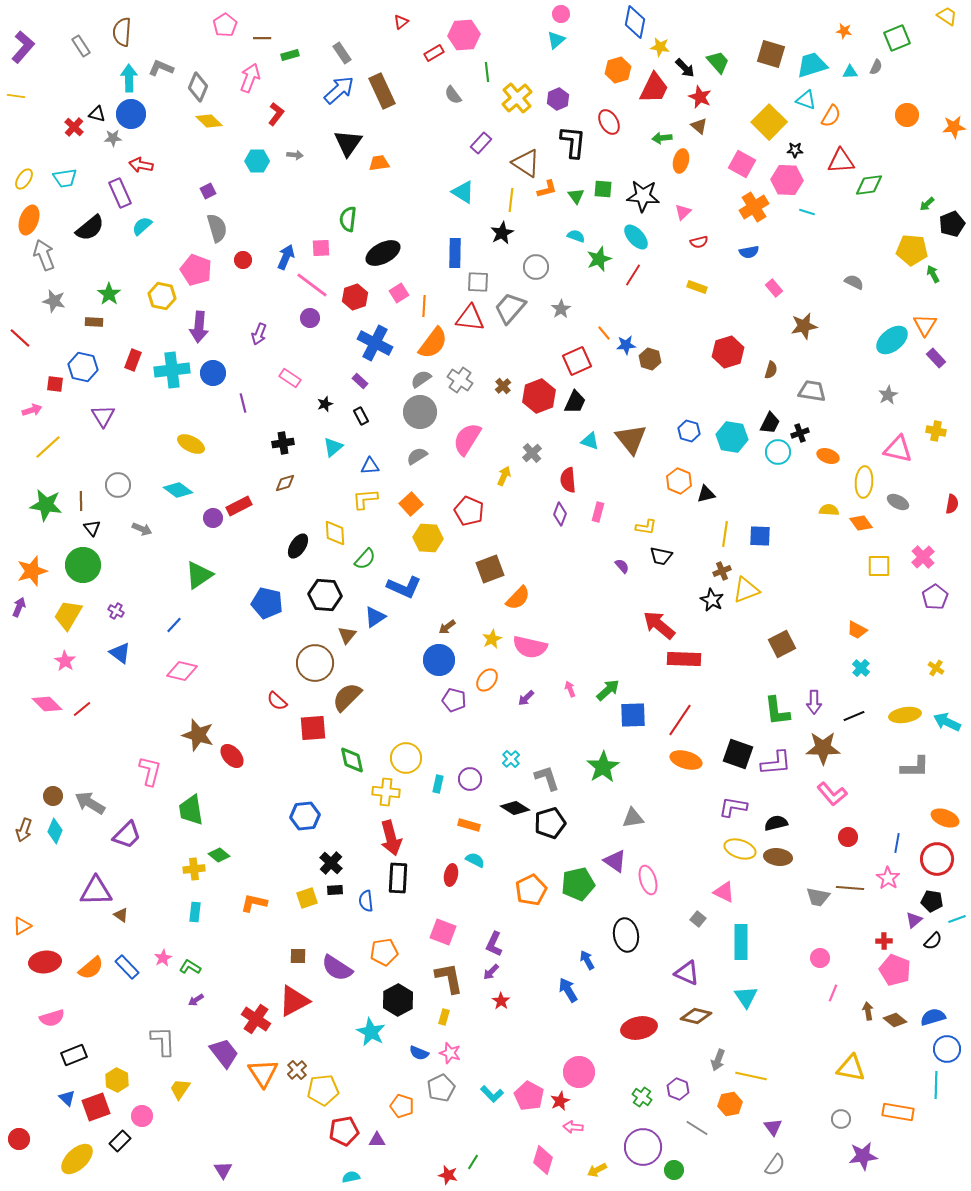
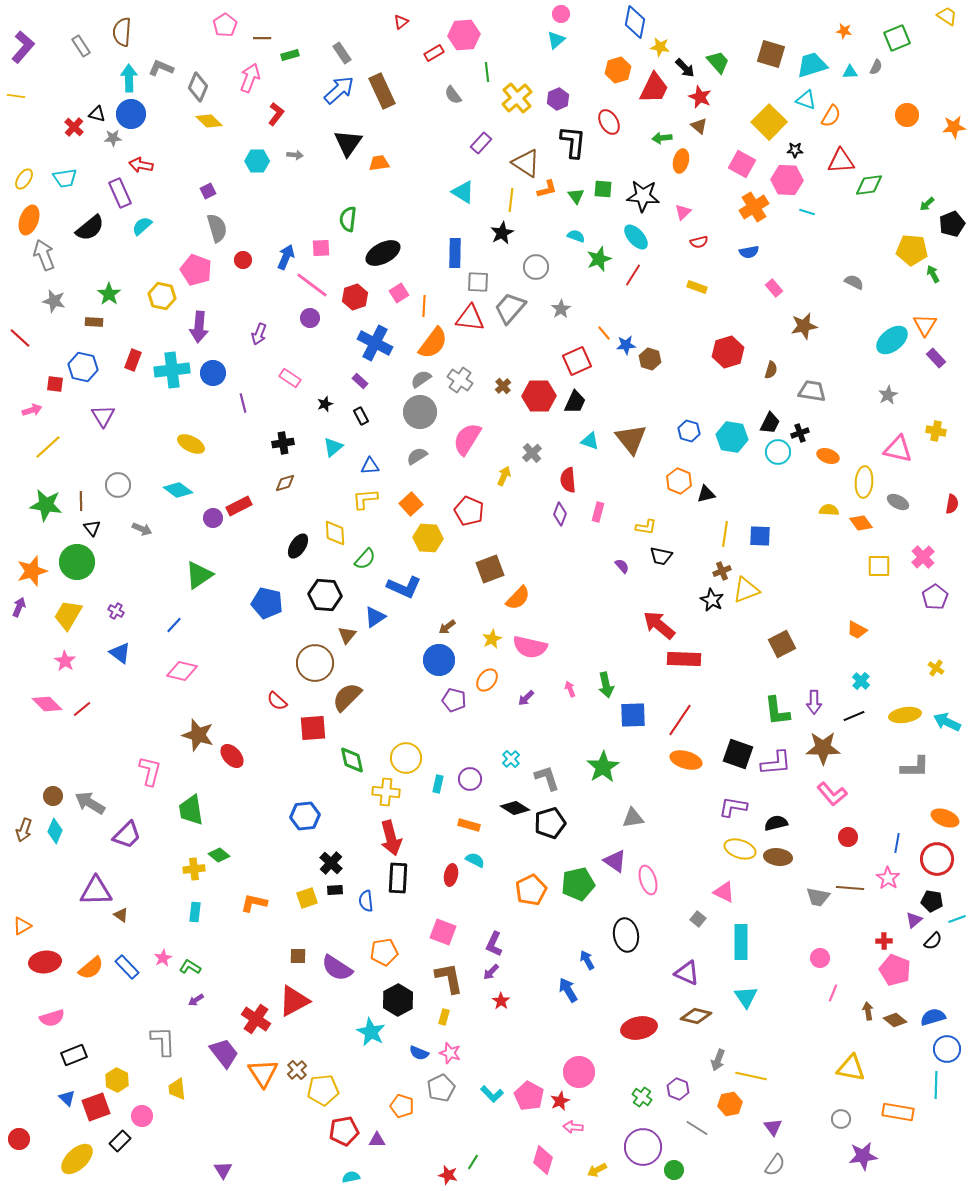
red hexagon at (539, 396): rotated 20 degrees clockwise
green circle at (83, 565): moved 6 px left, 3 px up
cyan cross at (861, 668): moved 13 px down
green arrow at (608, 690): moved 2 px left, 5 px up; rotated 120 degrees clockwise
yellow trapezoid at (180, 1089): moved 3 px left; rotated 40 degrees counterclockwise
